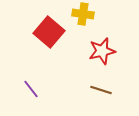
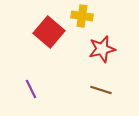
yellow cross: moved 1 px left, 2 px down
red star: moved 2 px up
purple line: rotated 12 degrees clockwise
